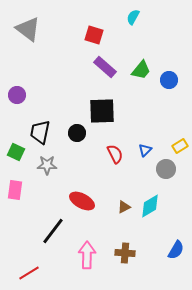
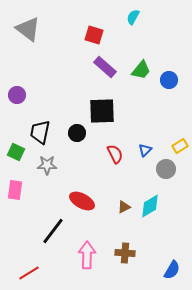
blue semicircle: moved 4 px left, 20 px down
